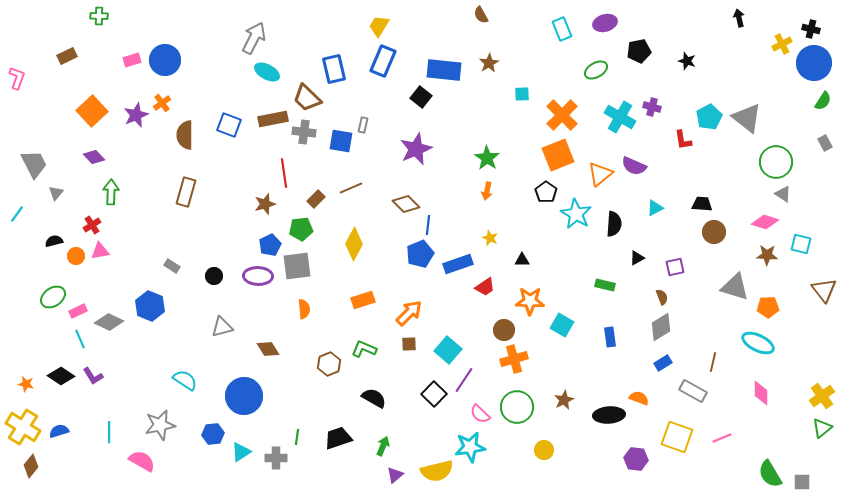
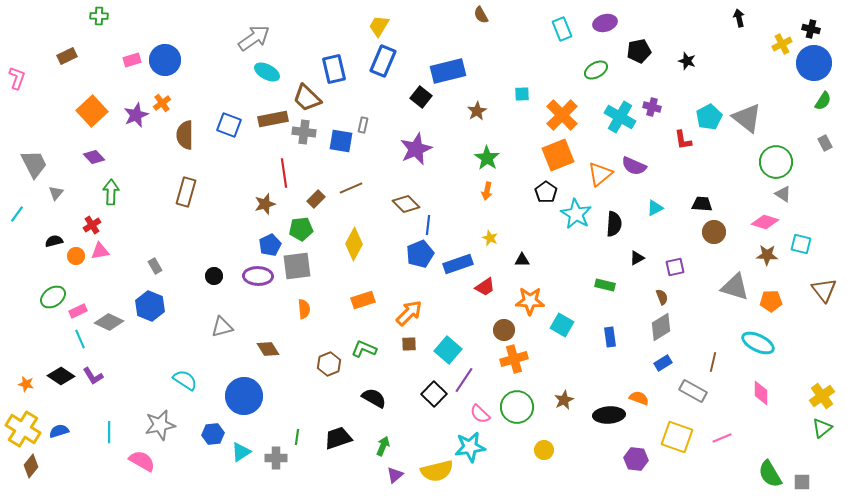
gray arrow at (254, 38): rotated 28 degrees clockwise
brown star at (489, 63): moved 12 px left, 48 px down
blue rectangle at (444, 70): moved 4 px right, 1 px down; rotated 20 degrees counterclockwise
gray rectangle at (172, 266): moved 17 px left; rotated 28 degrees clockwise
orange pentagon at (768, 307): moved 3 px right, 6 px up
yellow cross at (23, 427): moved 2 px down
